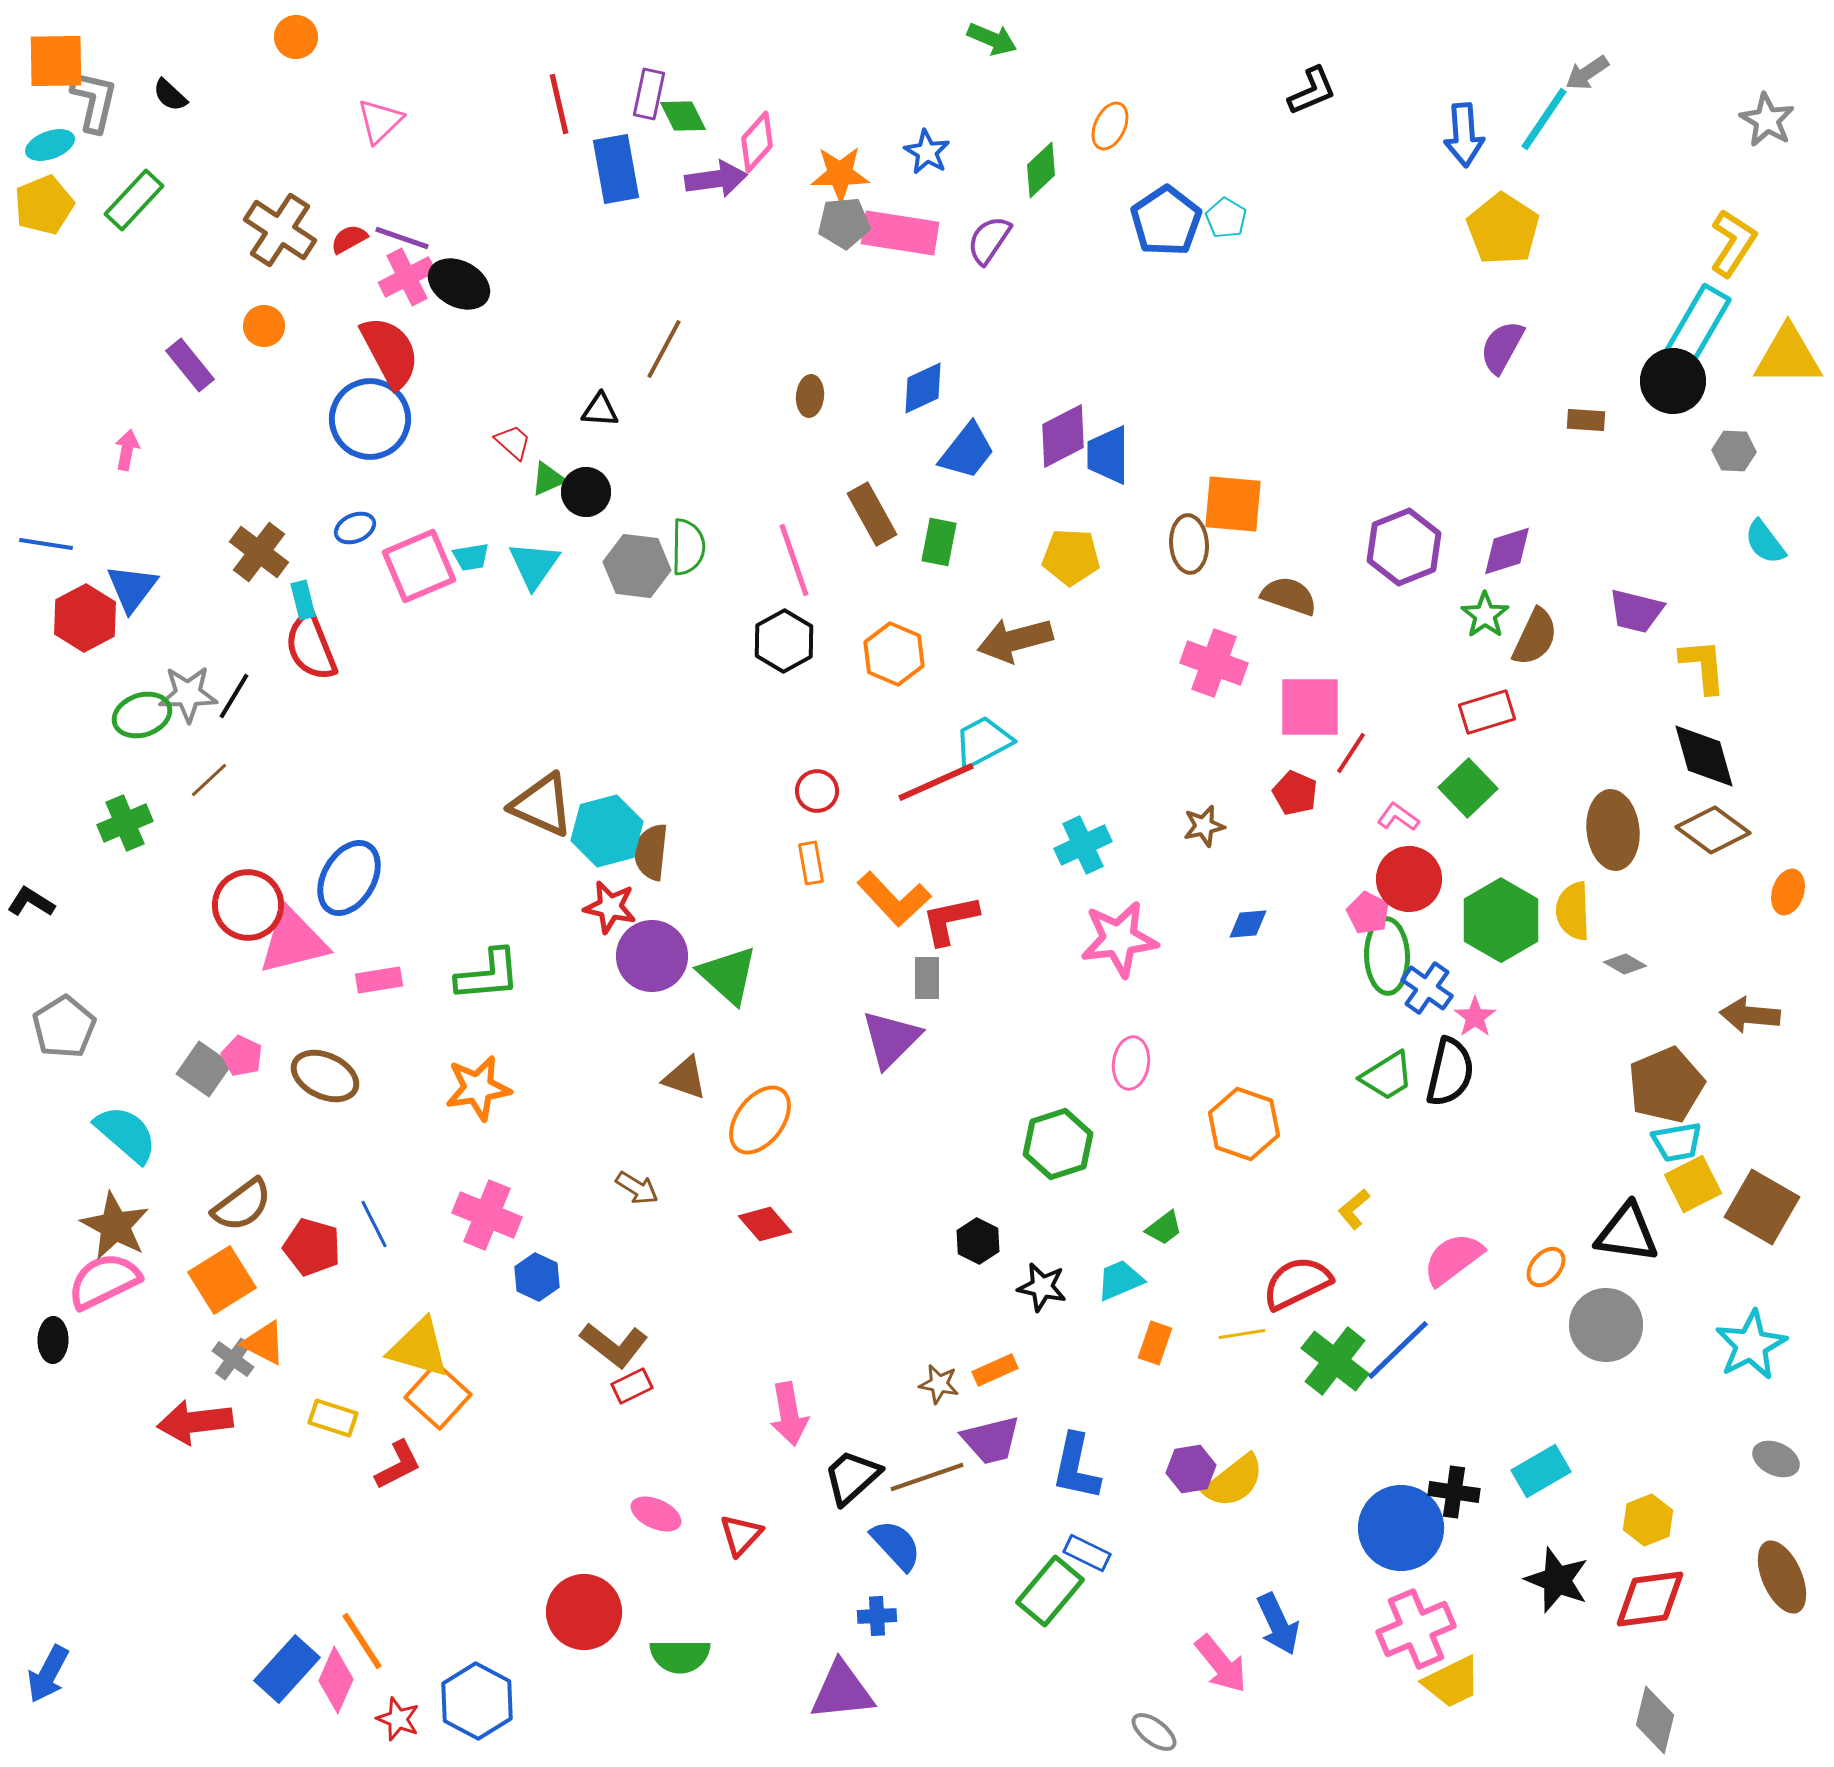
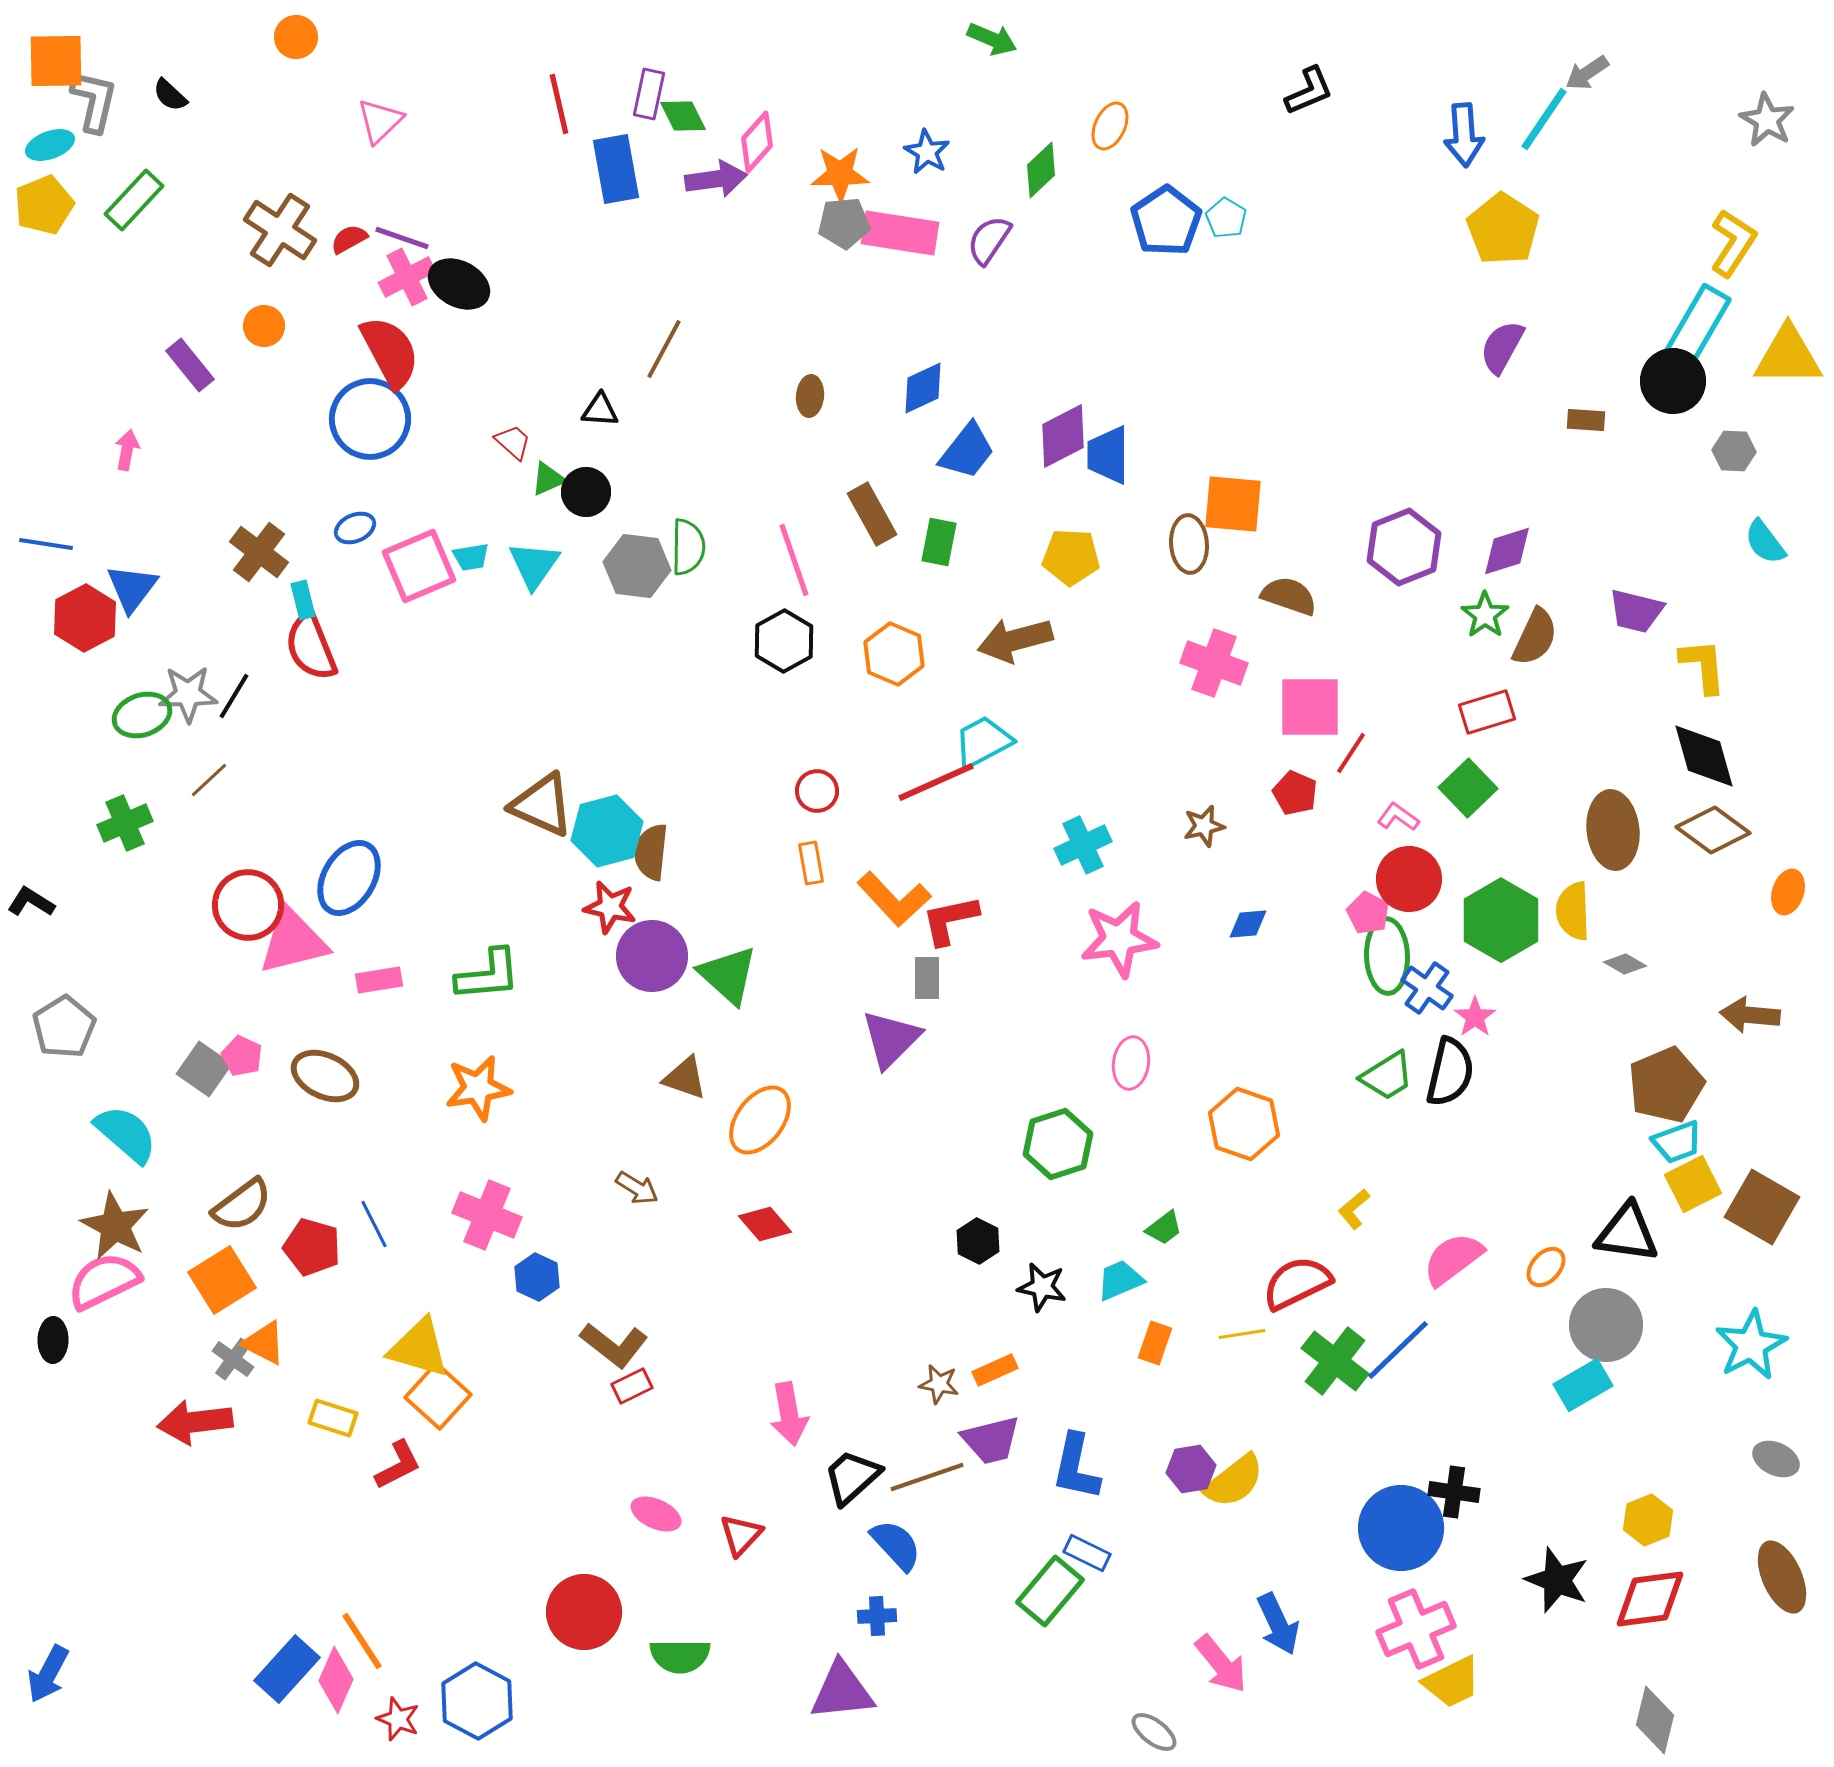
black L-shape at (1312, 91): moved 3 px left
cyan trapezoid at (1677, 1142): rotated 10 degrees counterclockwise
cyan rectangle at (1541, 1471): moved 42 px right, 86 px up
